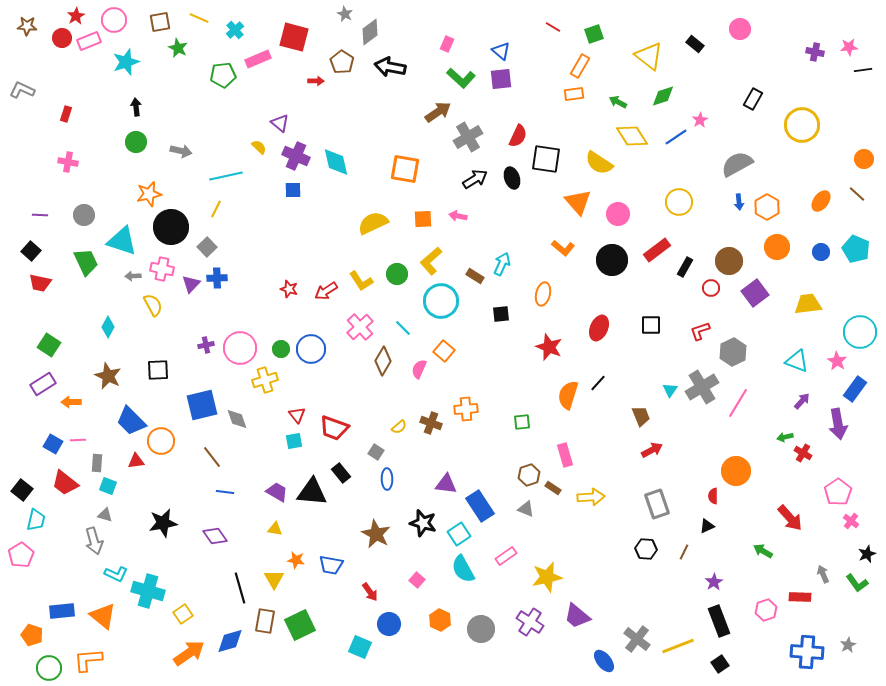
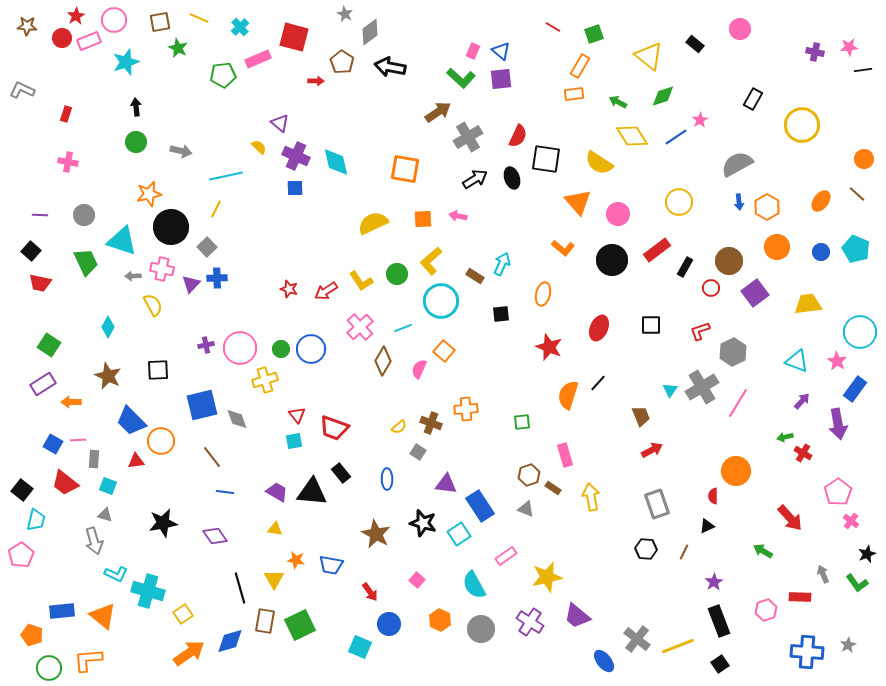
cyan cross at (235, 30): moved 5 px right, 3 px up
pink rectangle at (447, 44): moved 26 px right, 7 px down
blue square at (293, 190): moved 2 px right, 2 px up
cyan line at (403, 328): rotated 66 degrees counterclockwise
gray square at (376, 452): moved 42 px right
gray rectangle at (97, 463): moved 3 px left, 4 px up
yellow arrow at (591, 497): rotated 96 degrees counterclockwise
cyan semicircle at (463, 569): moved 11 px right, 16 px down
